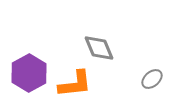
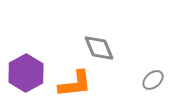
purple hexagon: moved 3 px left
gray ellipse: moved 1 px right, 1 px down
